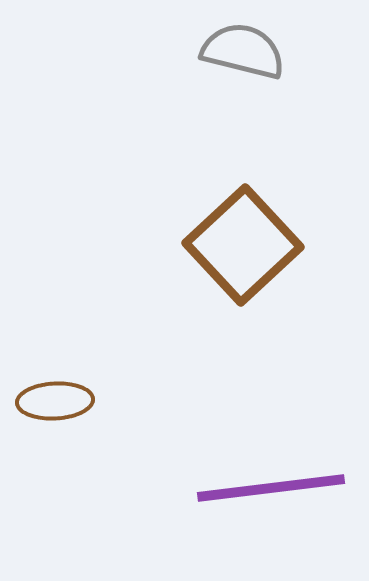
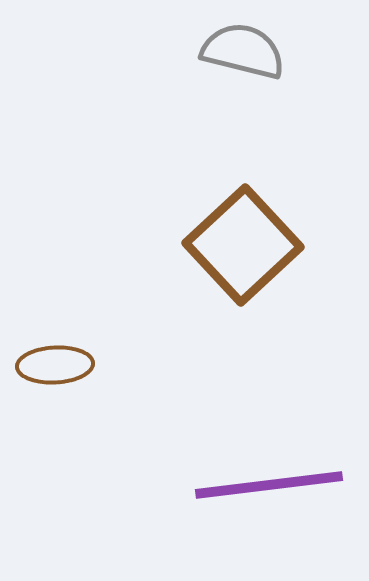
brown ellipse: moved 36 px up
purple line: moved 2 px left, 3 px up
